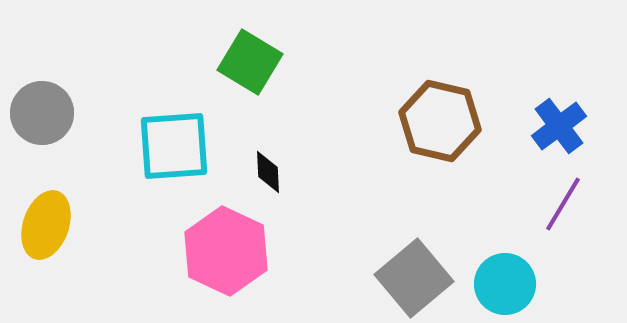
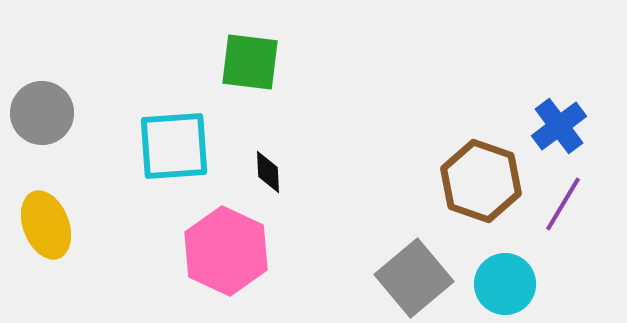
green square: rotated 24 degrees counterclockwise
brown hexagon: moved 41 px right, 60 px down; rotated 6 degrees clockwise
yellow ellipse: rotated 40 degrees counterclockwise
